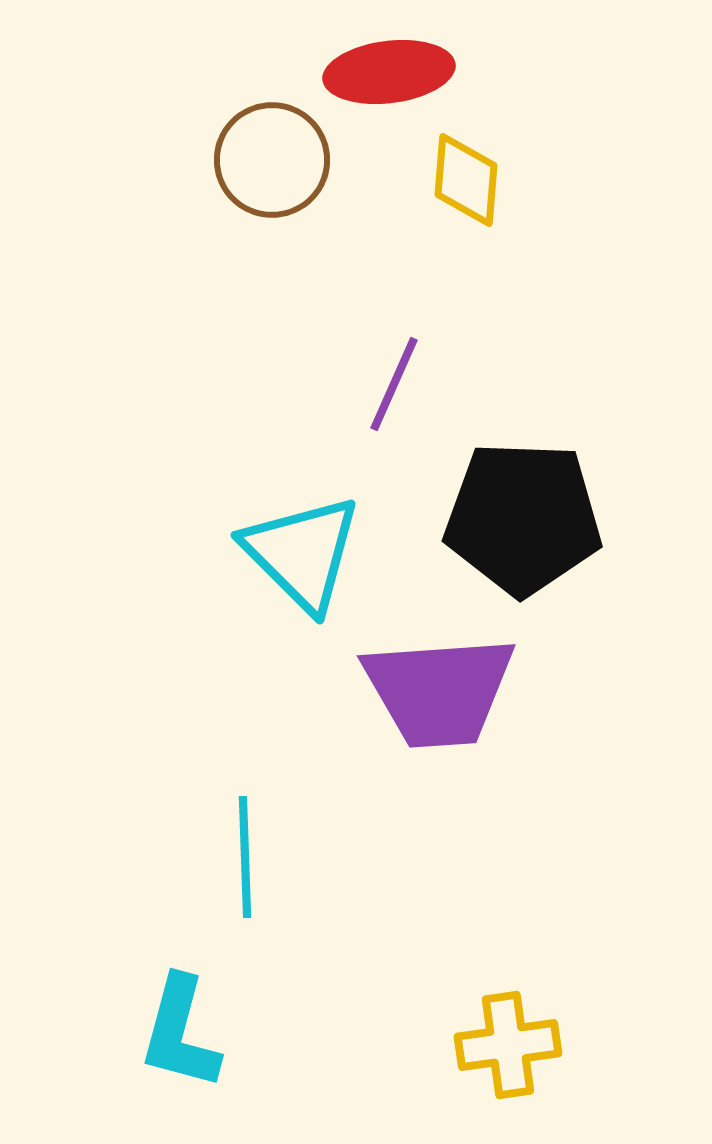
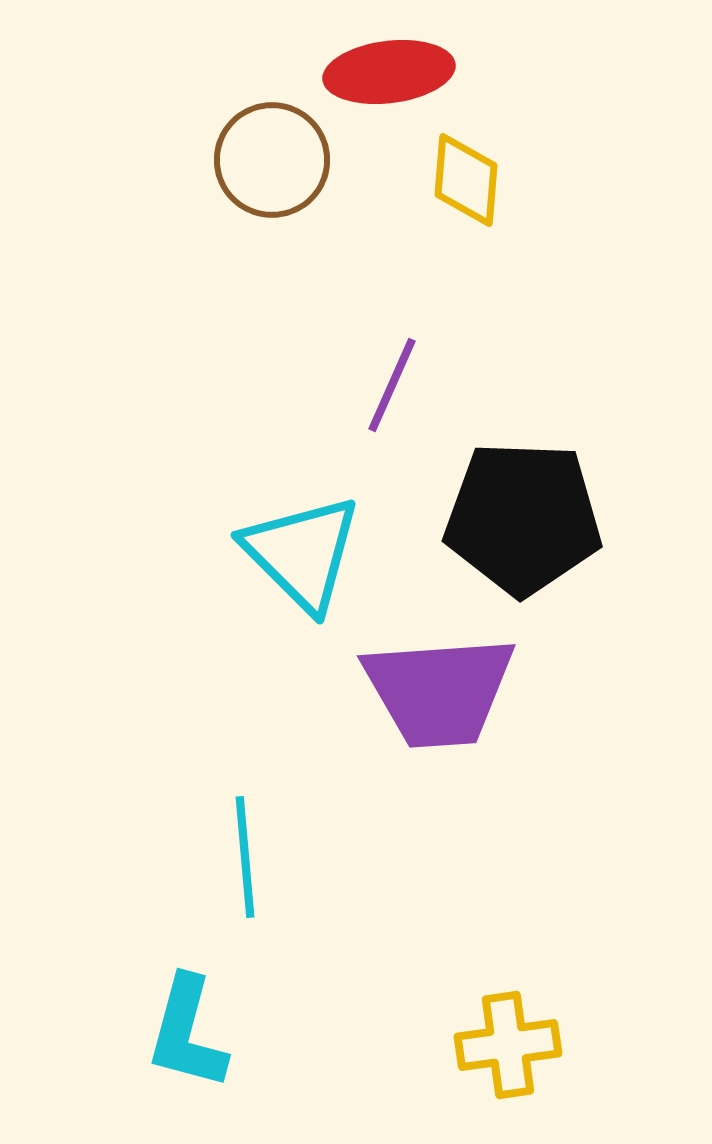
purple line: moved 2 px left, 1 px down
cyan line: rotated 3 degrees counterclockwise
cyan L-shape: moved 7 px right
